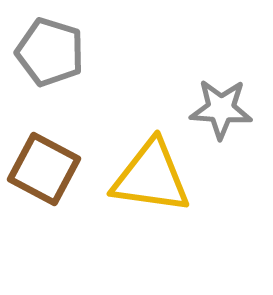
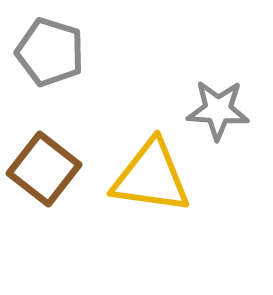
gray star: moved 3 px left, 1 px down
brown square: rotated 10 degrees clockwise
